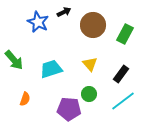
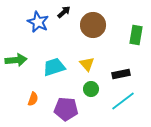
black arrow: rotated 16 degrees counterclockwise
green rectangle: moved 11 px right, 1 px down; rotated 18 degrees counterclockwise
green arrow: moved 2 px right; rotated 55 degrees counterclockwise
yellow triangle: moved 3 px left
cyan trapezoid: moved 3 px right, 2 px up
black rectangle: rotated 42 degrees clockwise
green circle: moved 2 px right, 5 px up
orange semicircle: moved 8 px right
purple pentagon: moved 3 px left
